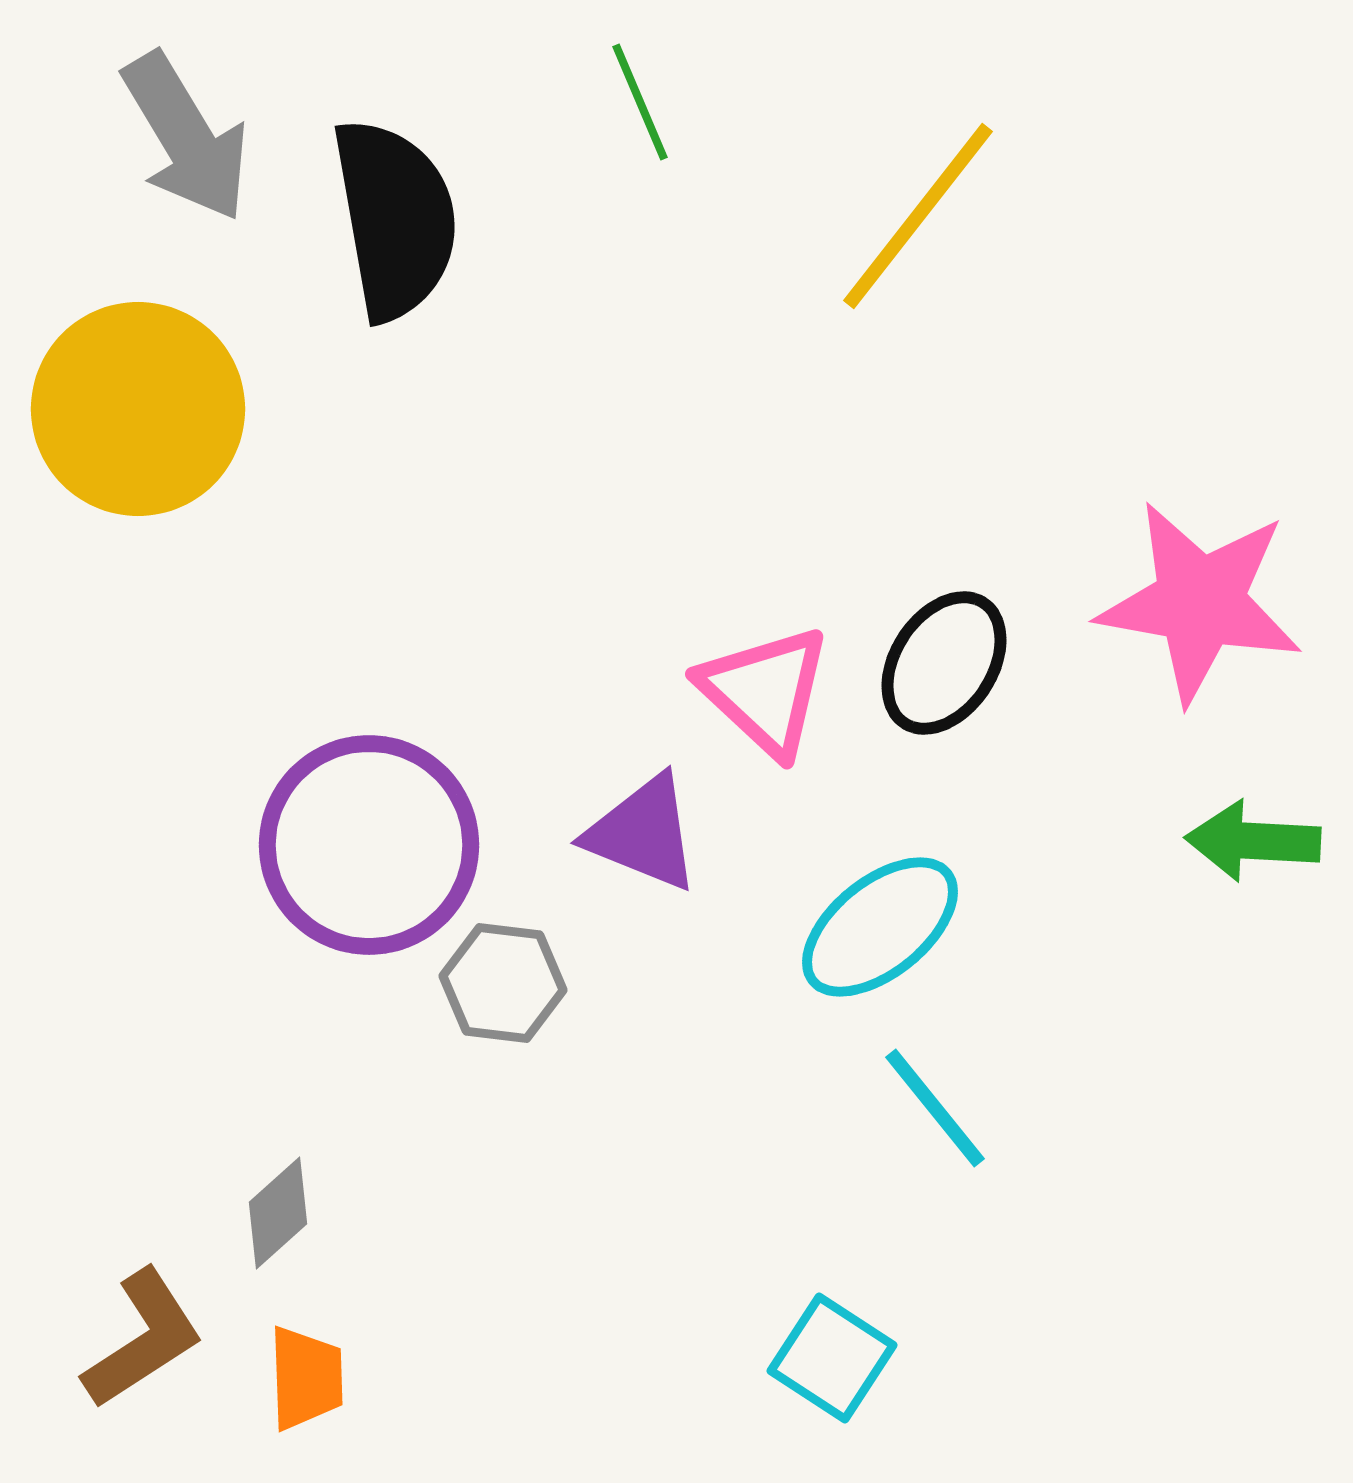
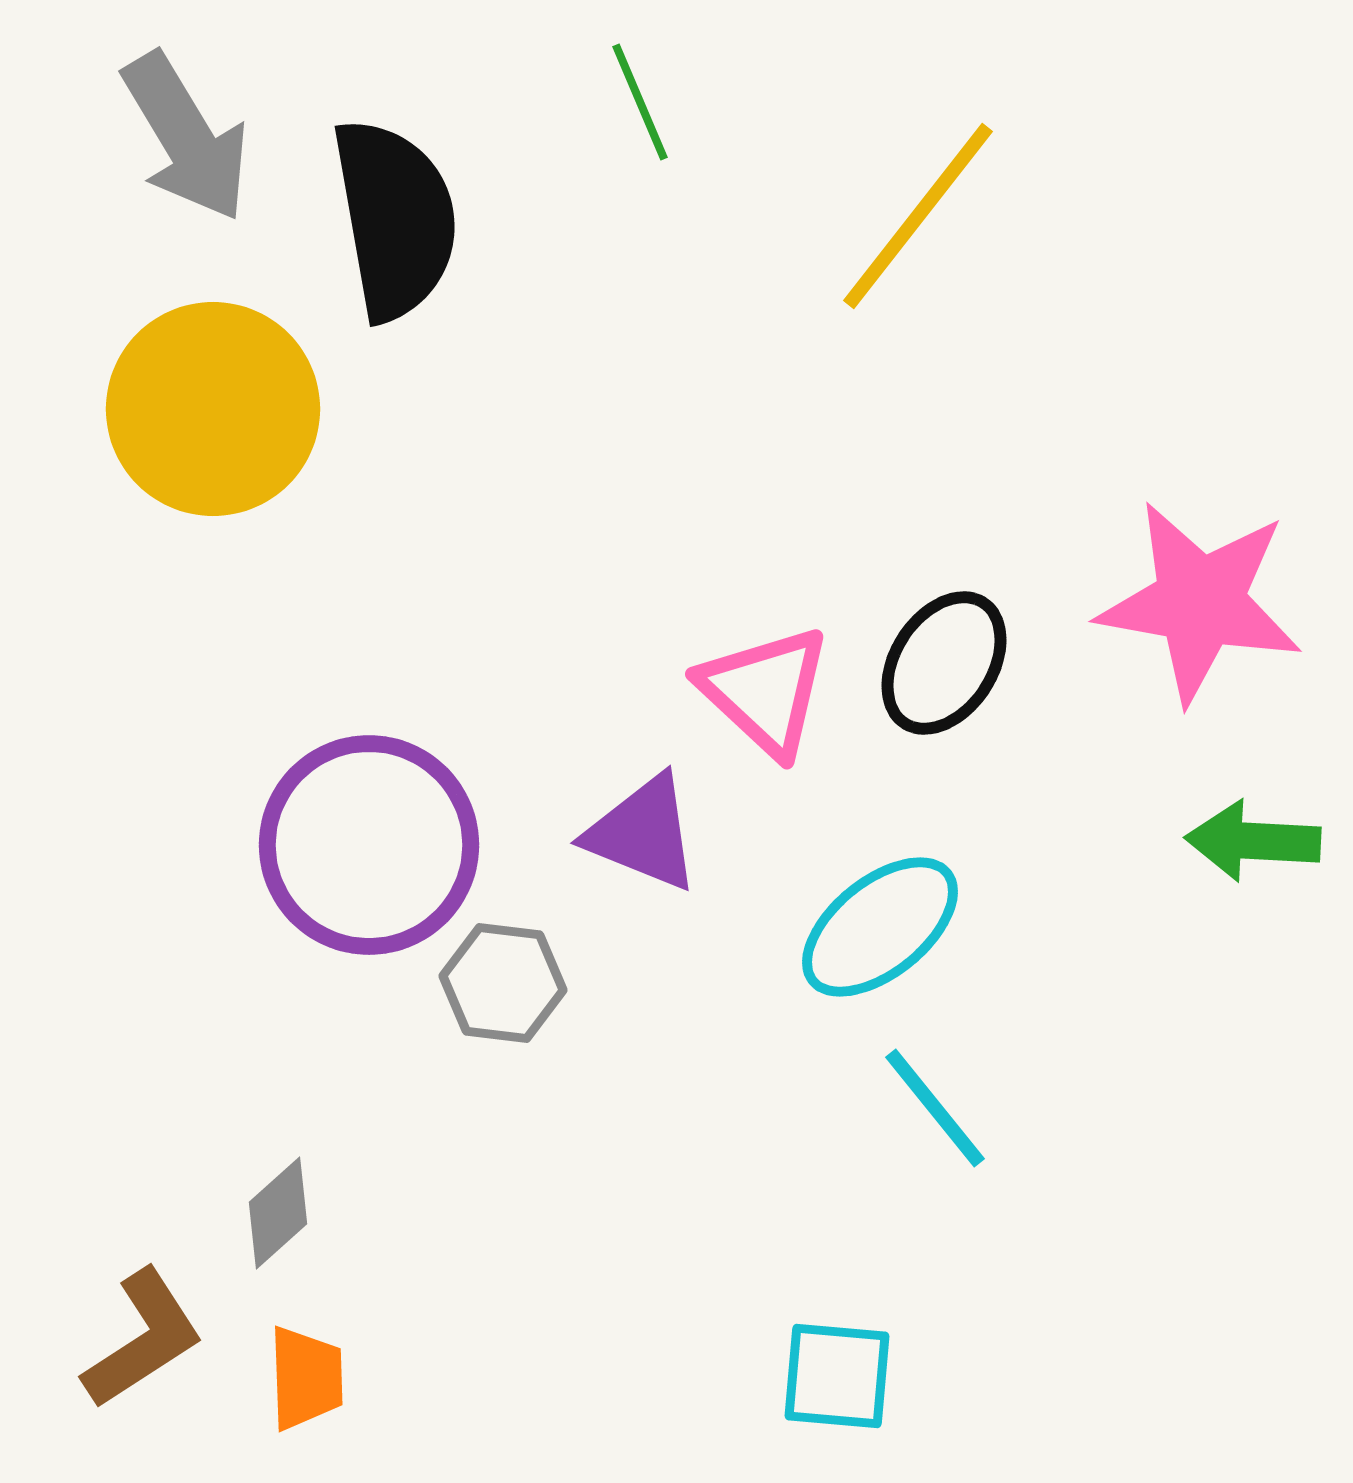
yellow circle: moved 75 px right
cyan square: moved 5 px right, 18 px down; rotated 28 degrees counterclockwise
